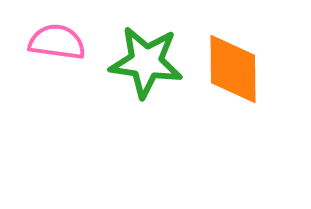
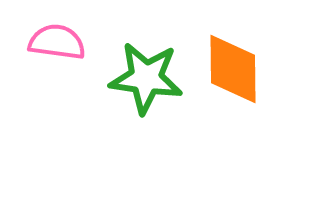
green star: moved 16 px down
